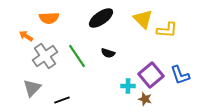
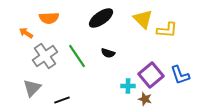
orange arrow: moved 3 px up
